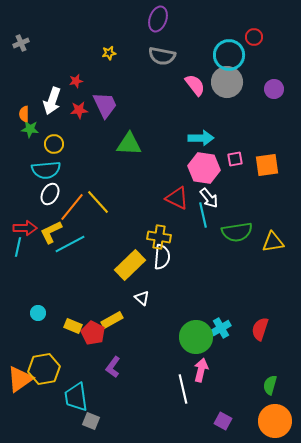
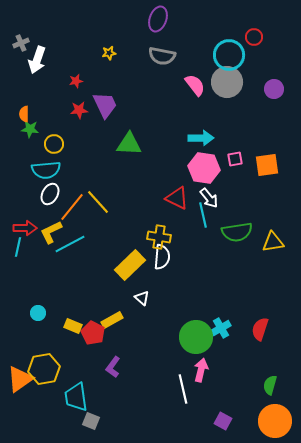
white arrow at (52, 101): moved 15 px left, 41 px up
